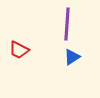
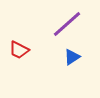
purple line: rotated 44 degrees clockwise
